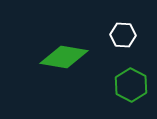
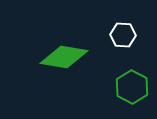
green hexagon: moved 1 px right, 2 px down
